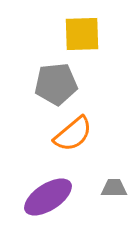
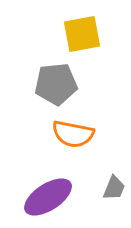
yellow square: rotated 9 degrees counterclockwise
orange semicircle: rotated 51 degrees clockwise
gray trapezoid: rotated 112 degrees clockwise
